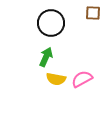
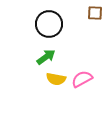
brown square: moved 2 px right
black circle: moved 2 px left, 1 px down
green arrow: rotated 30 degrees clockwise
